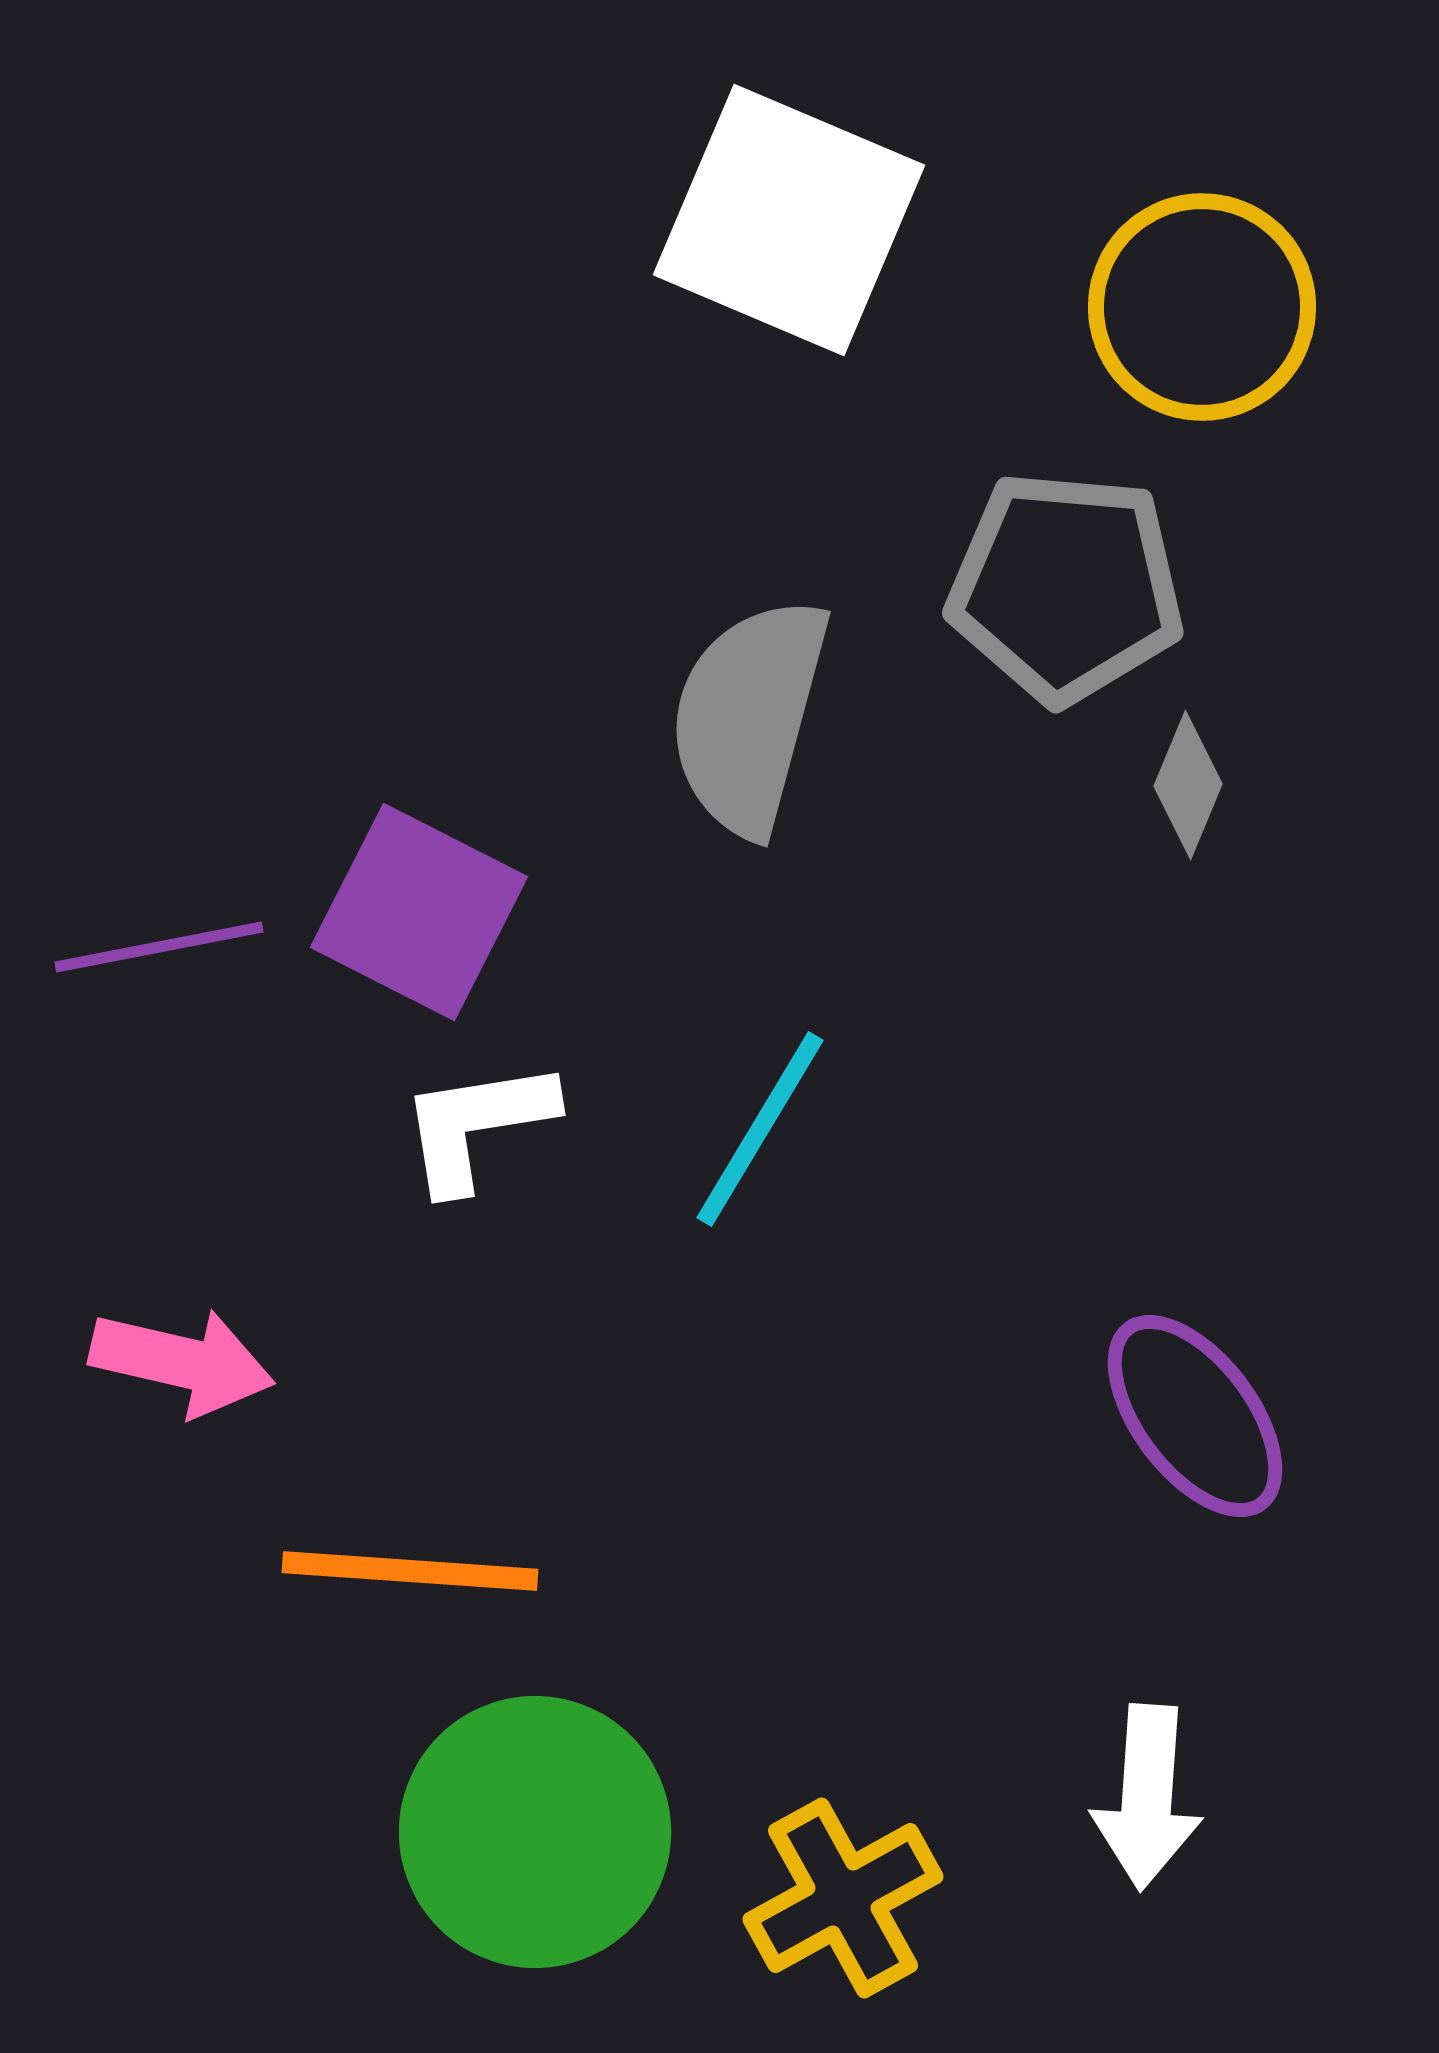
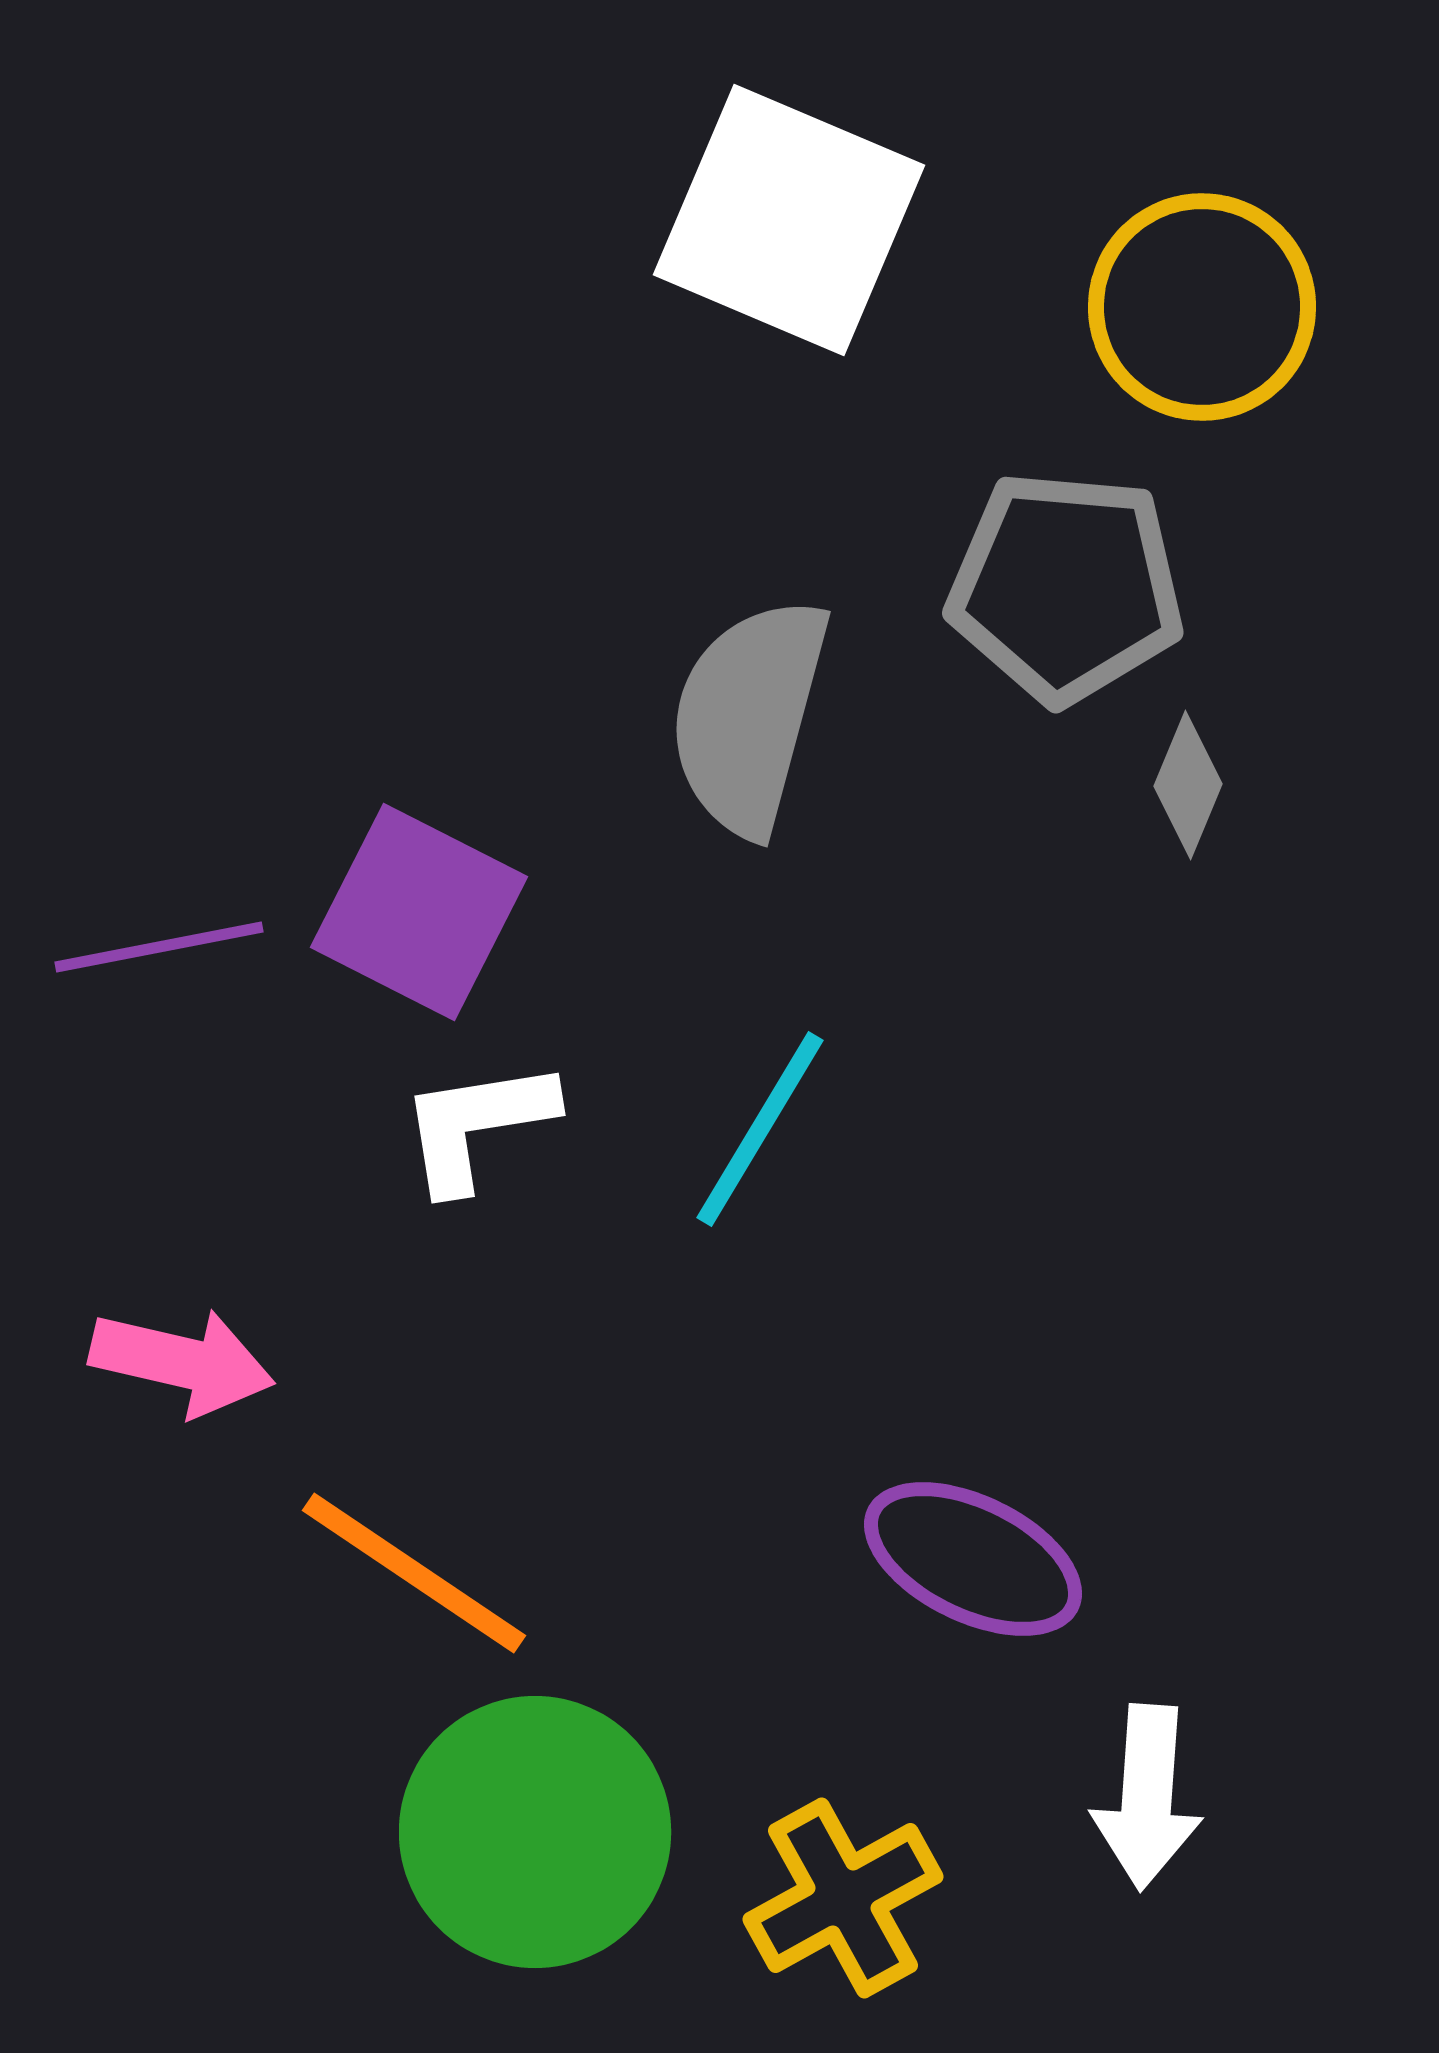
purple ellipse: moved 222 px left, 143 px down; rotated 27 degrees counterclockwise
orange line: moved 4 px right, 2 px down; rotated 30 degrees clockwise
